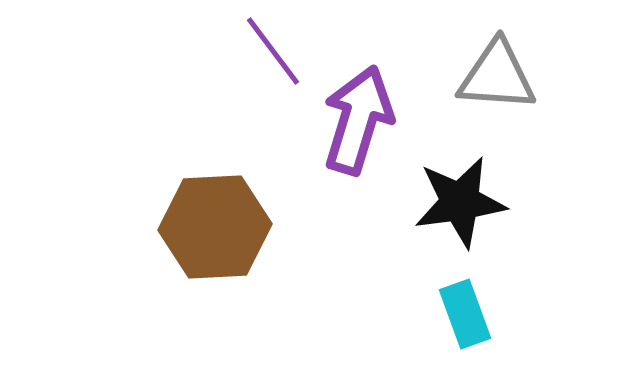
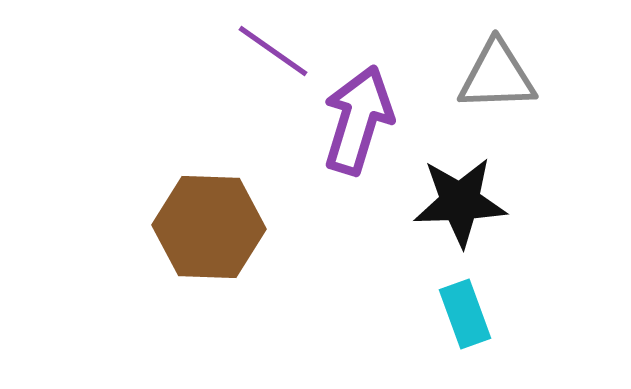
purple line: rotated 18 degrees counterclockwise
gray triangle: rotated 6 degrees counterclockwise
black star: rotated 6 degrees clockwise
brown hexagon: moved 6 px left; rotated 5 degrees clockwise
